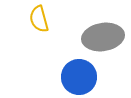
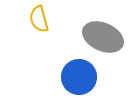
gray ellipse: rotated 33 degrees clockwise
